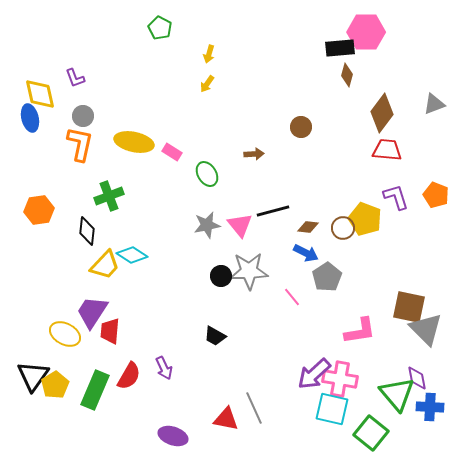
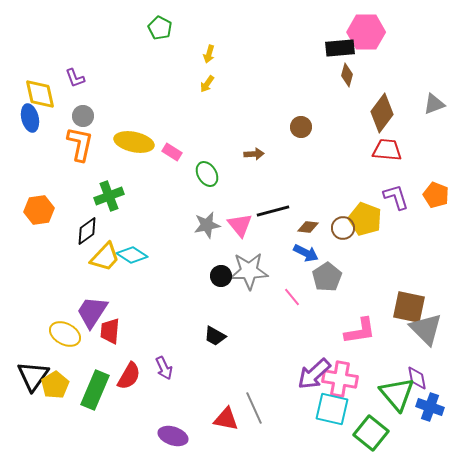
black diamond at (87, 231): rotated 48 degrees clockwise
yellow trapezoid at (105, 265): moved 8 px up
blue cross at (430, 407): rotated 16 degrees clockwise
